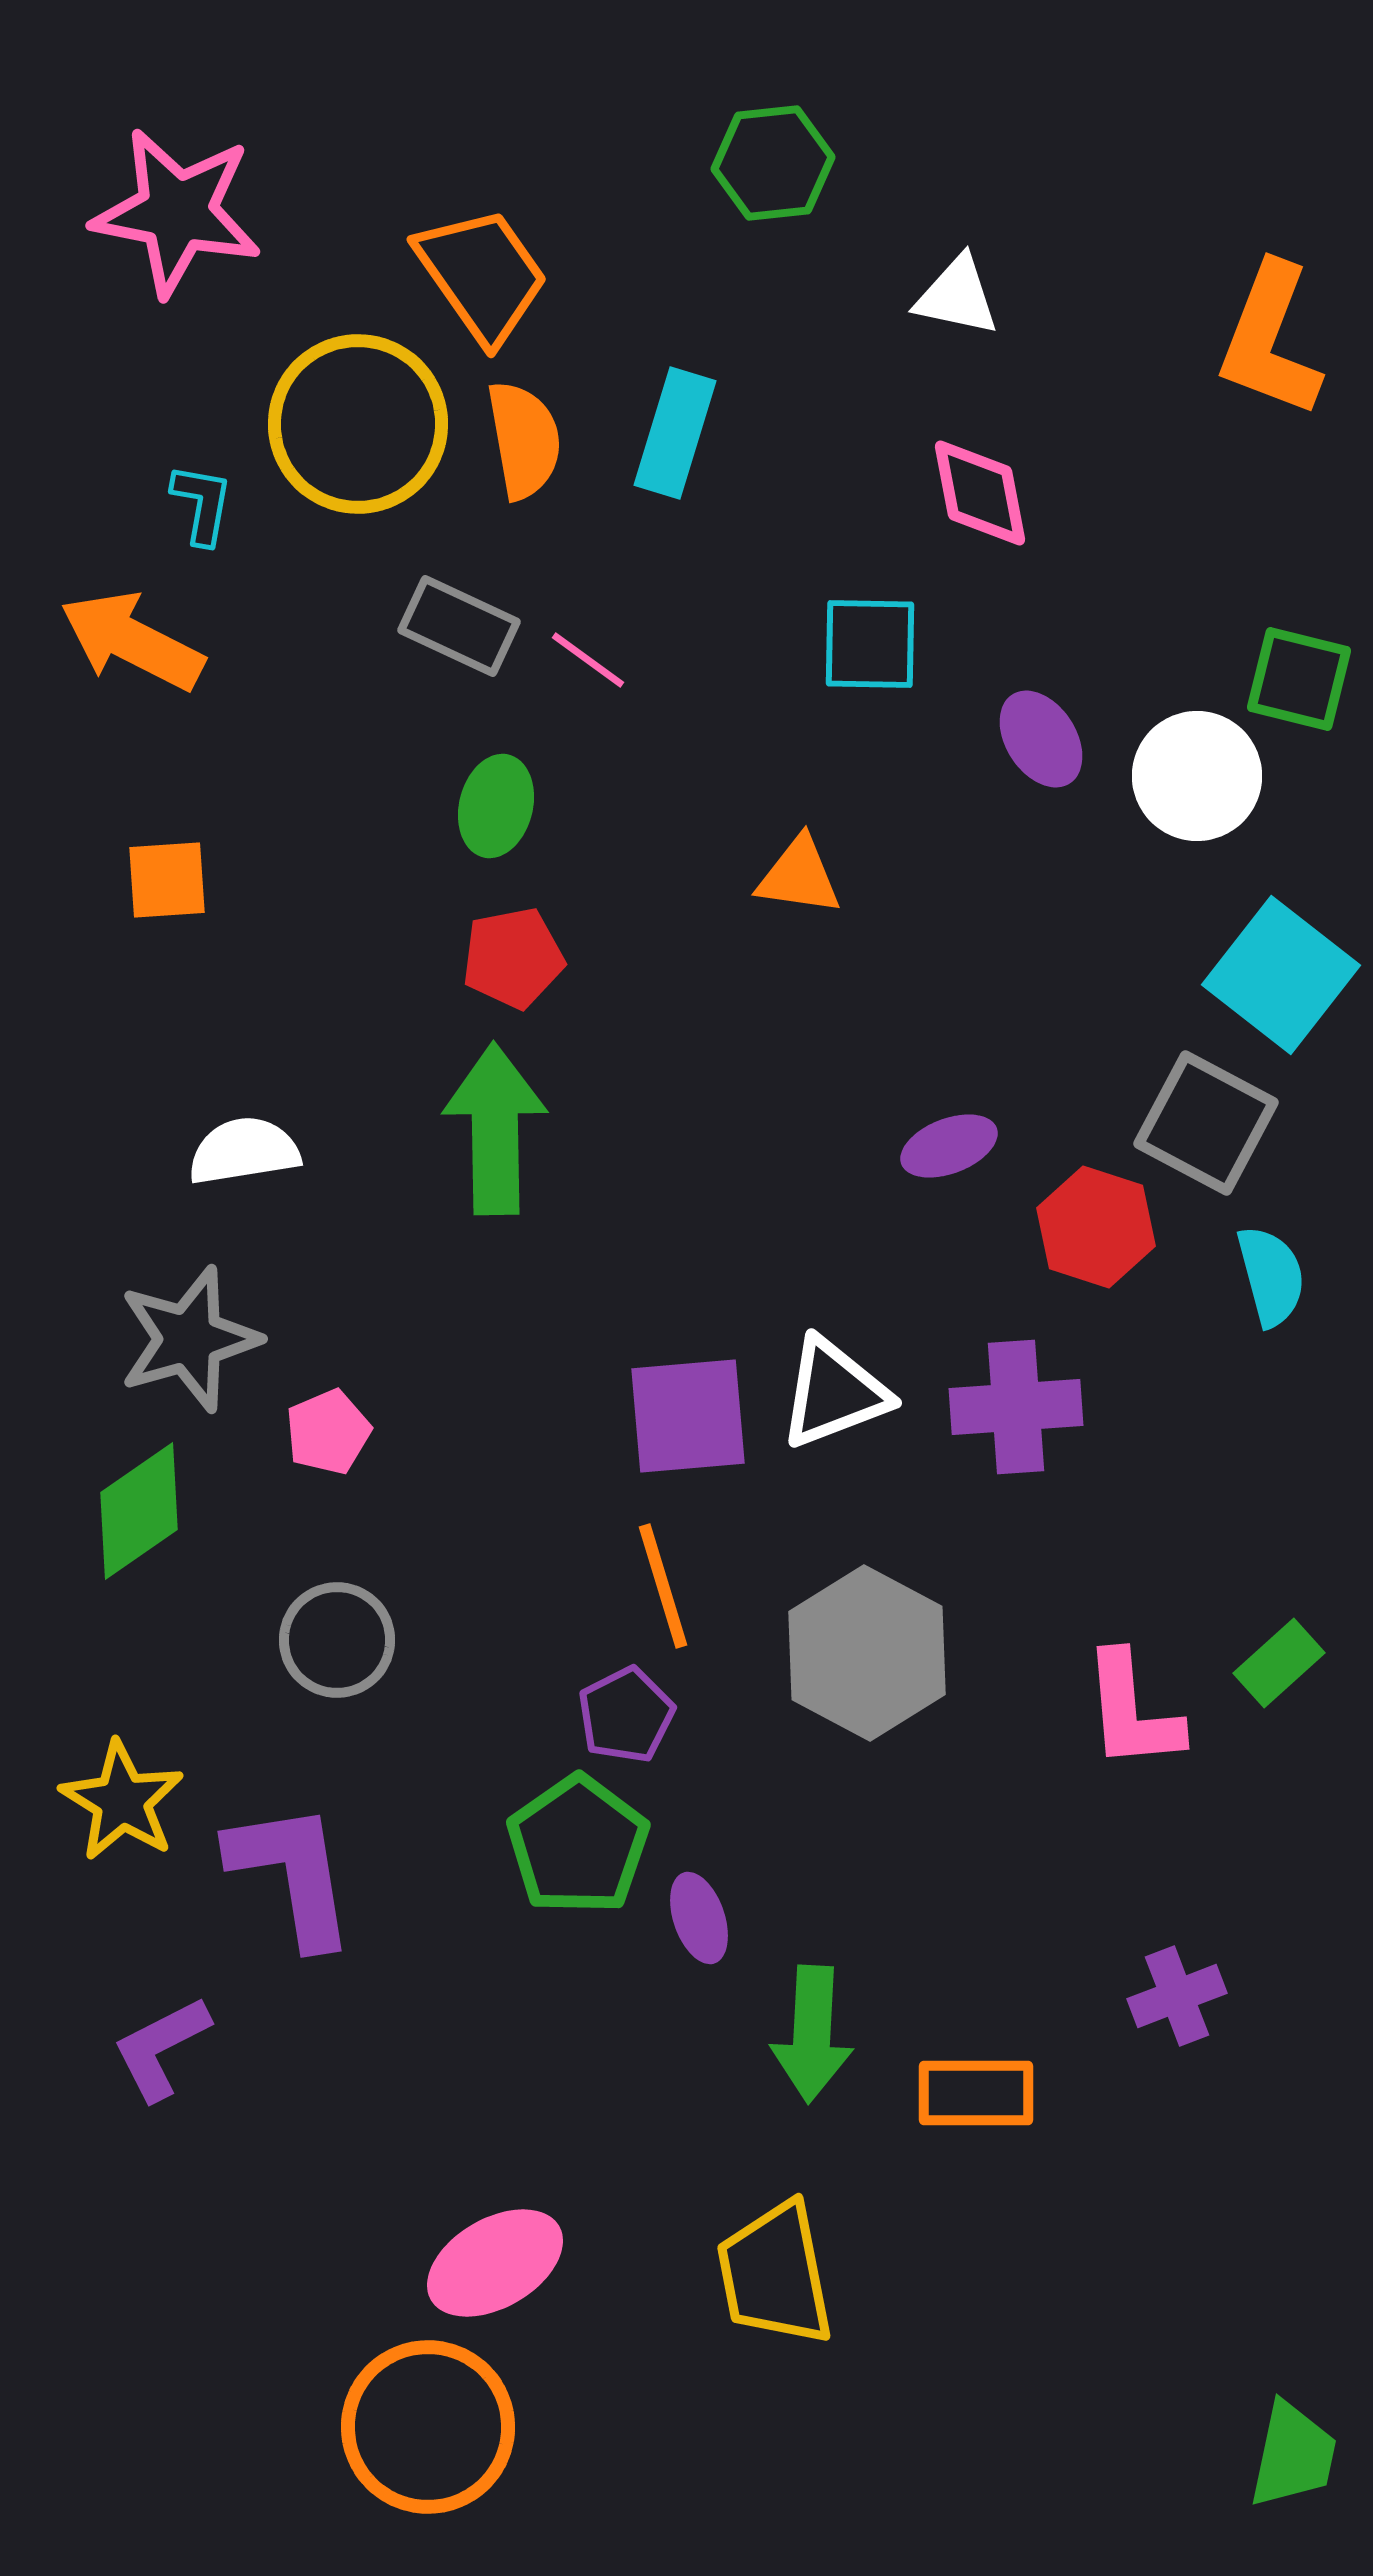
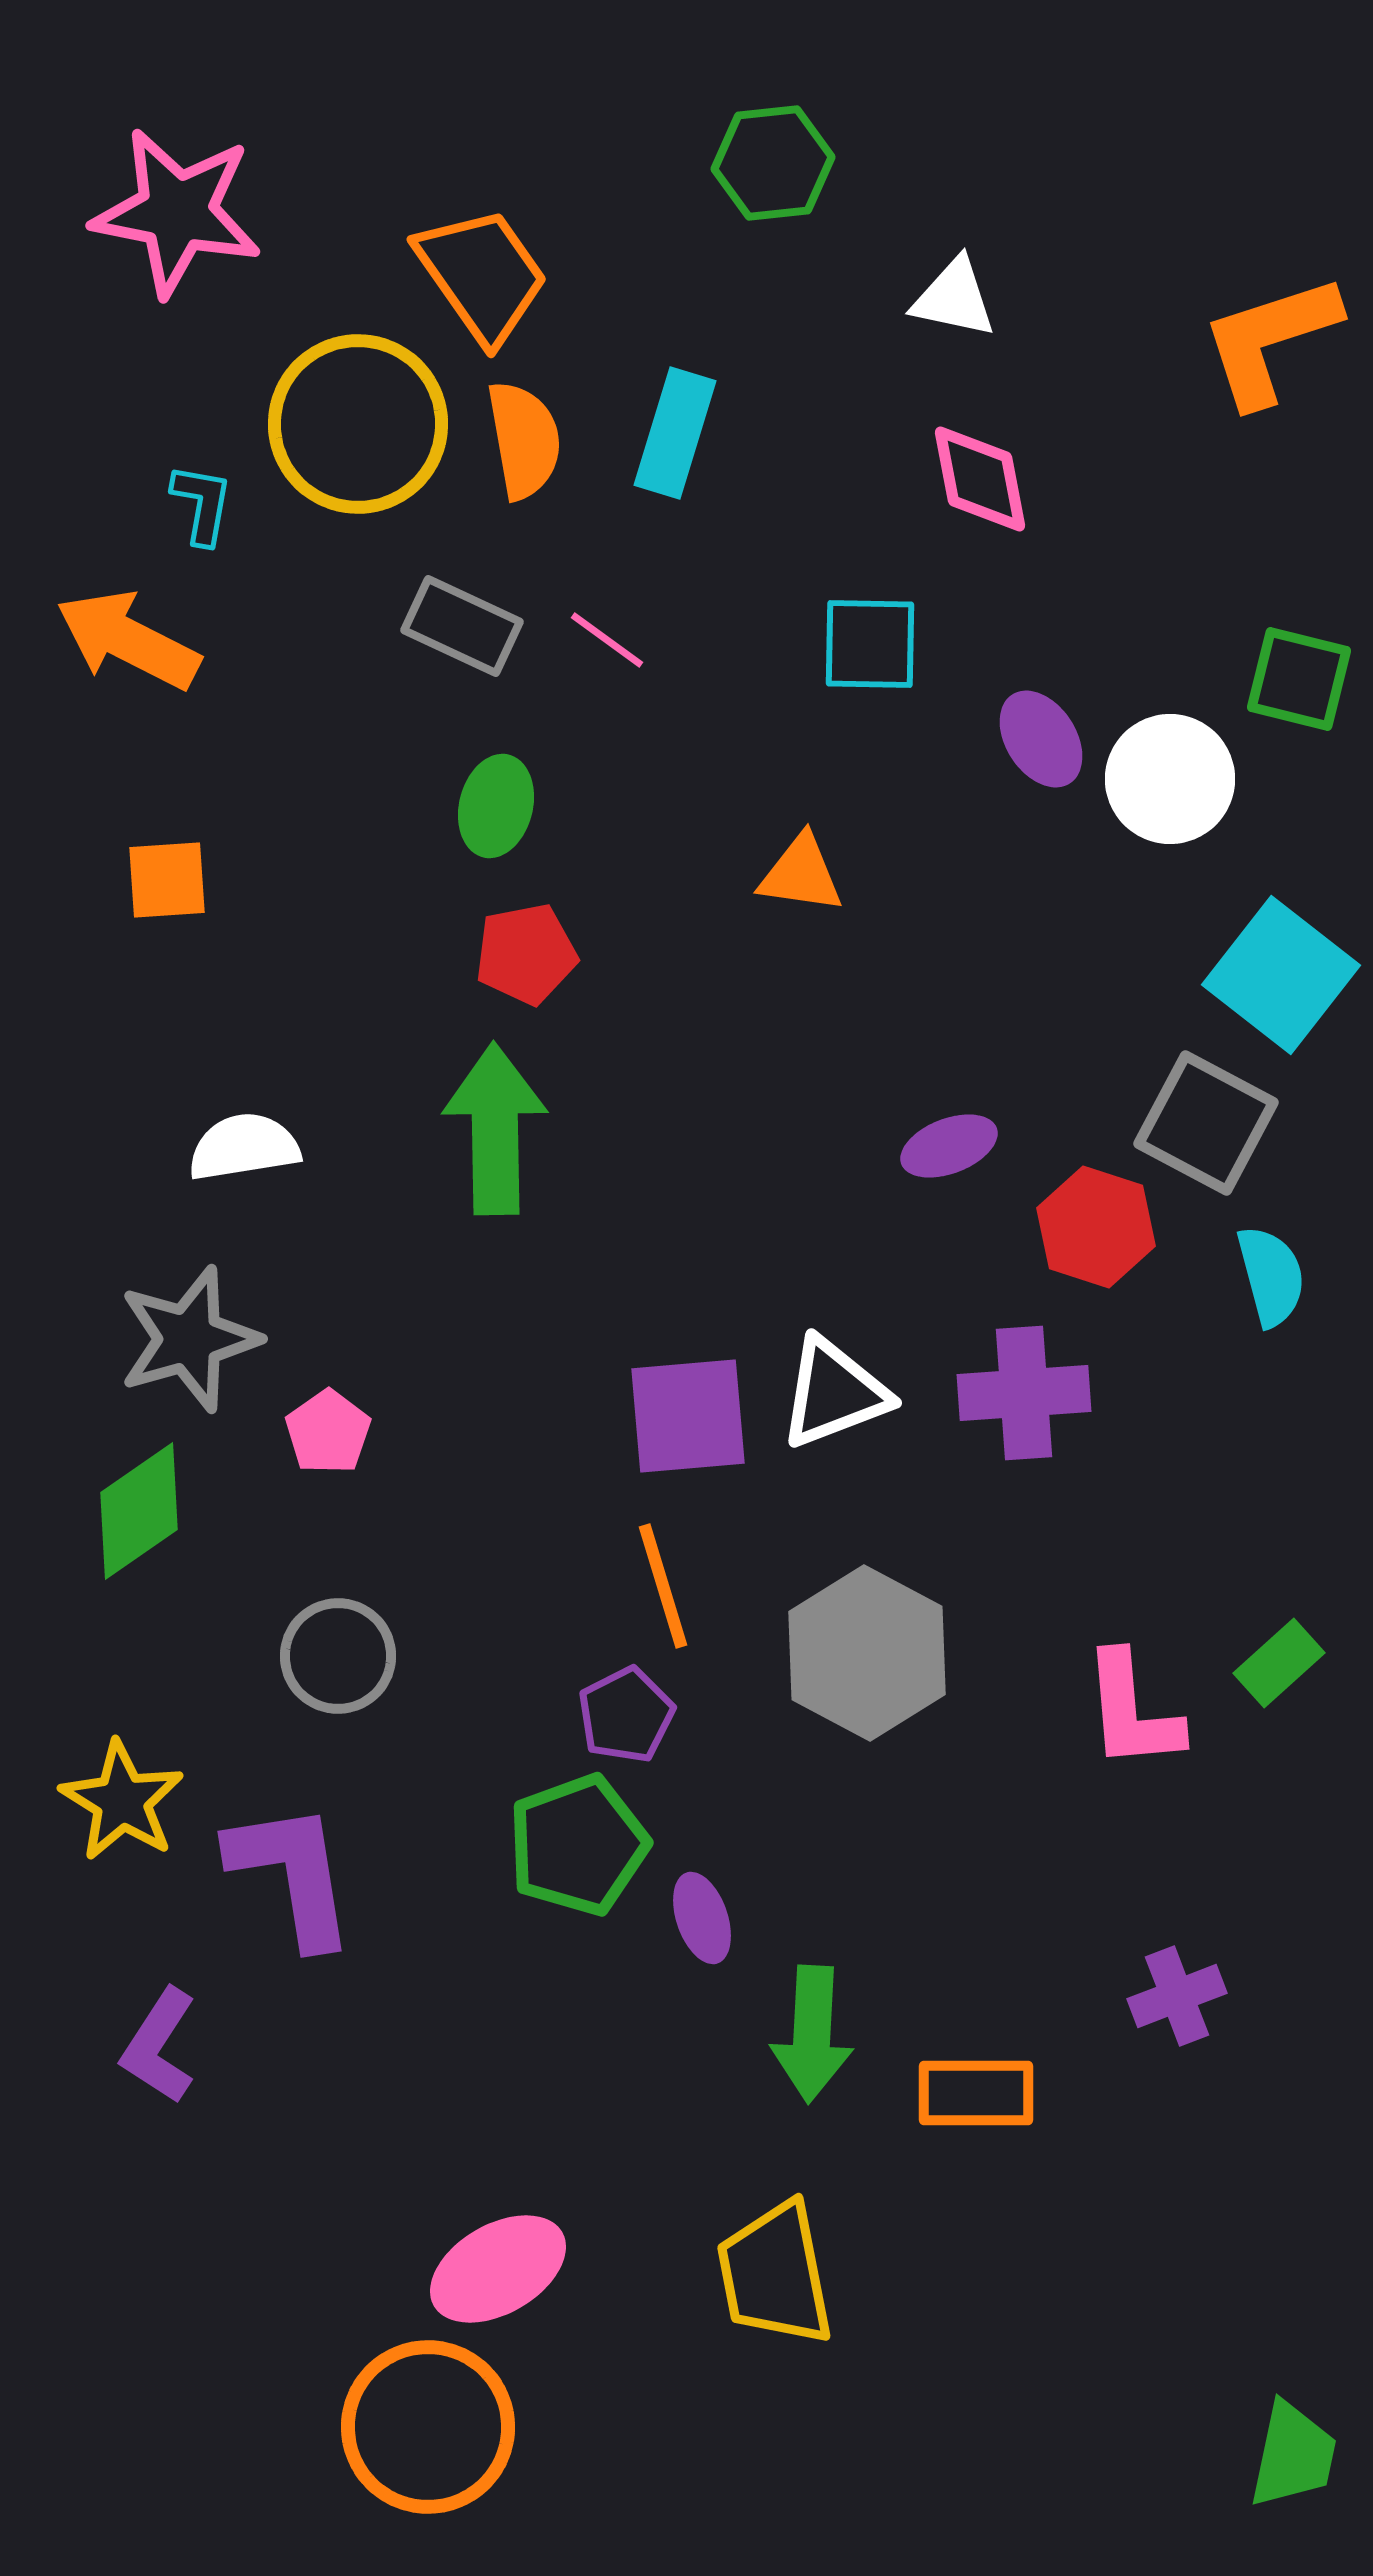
white triangle at (957, 296): moved 3 px left, 2 px down
orange L-shape at (1270, 340): rotated 51 degrees clockwise
pink diamond at (980, 493): moved 14 px up
gray rectangle at (459, 626): moved 3 px right
orange arrow at (132, 641): moved 4 px left, 1 px up
pink line at (588, 660): moved 19 px right, 20 px up
white circle at (1197, 776): moved 27 px left, 3 px down
orange triangle at (799, 876): moved 2 px right, 2 px up
red pentagon at (513, 958): moved 13 px right, 4 px up
white semicircle at (244, 1151): moved 4 px up
purple cross at (1016, 1407): moved 8 px right, 14 px up
pink pentagon at (328, 1432): rotated 12 degrees counterclockwise
gray circle at (337, 1640): moved 1 px right, 16 px down
green pentagon at (578, 1845): rotated 15 degrees clockwise
purple ellipse at (699, 1918): moved 3 px right
purple L-shape at (161, 2048): moved 2 px left, 2 px up; rotated 30 degrees counterclockwise
pink ellipse at (495, 2263): moved 3 px right, 6 px down
